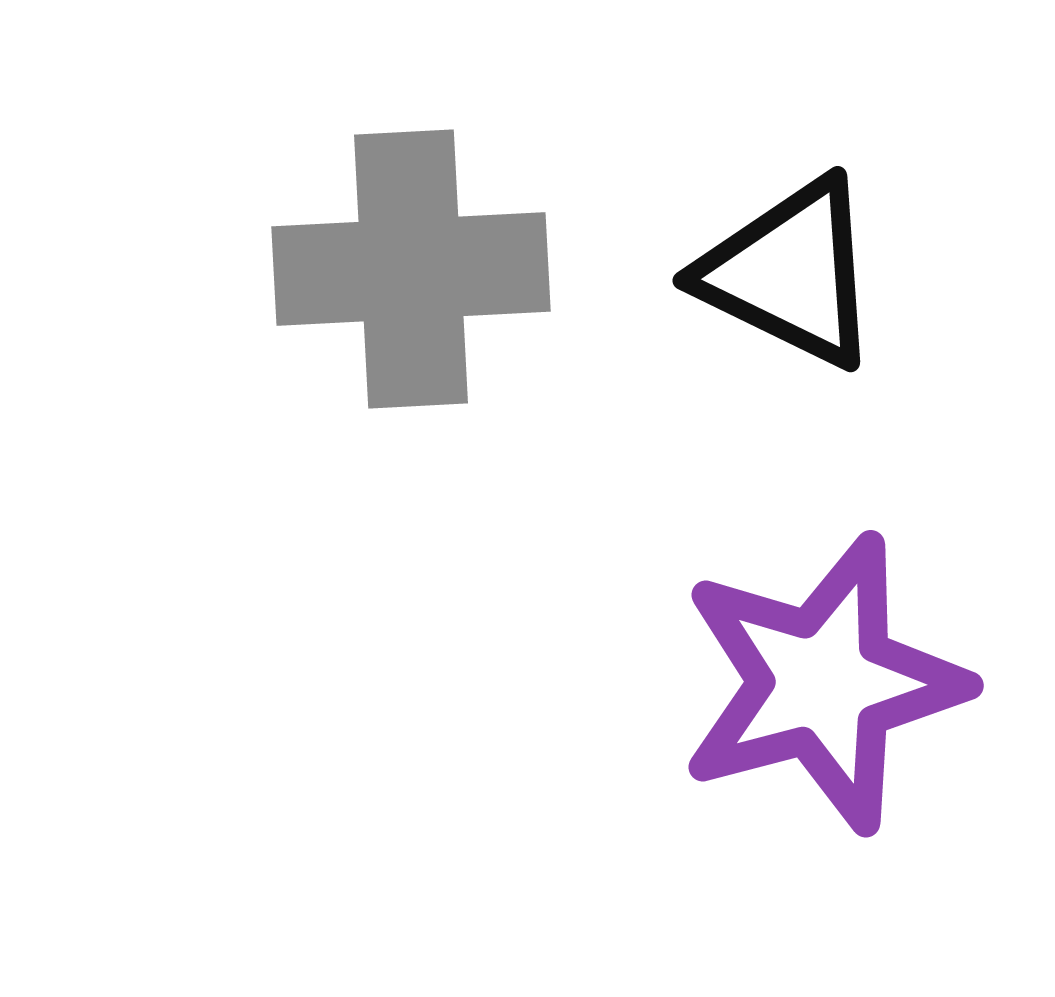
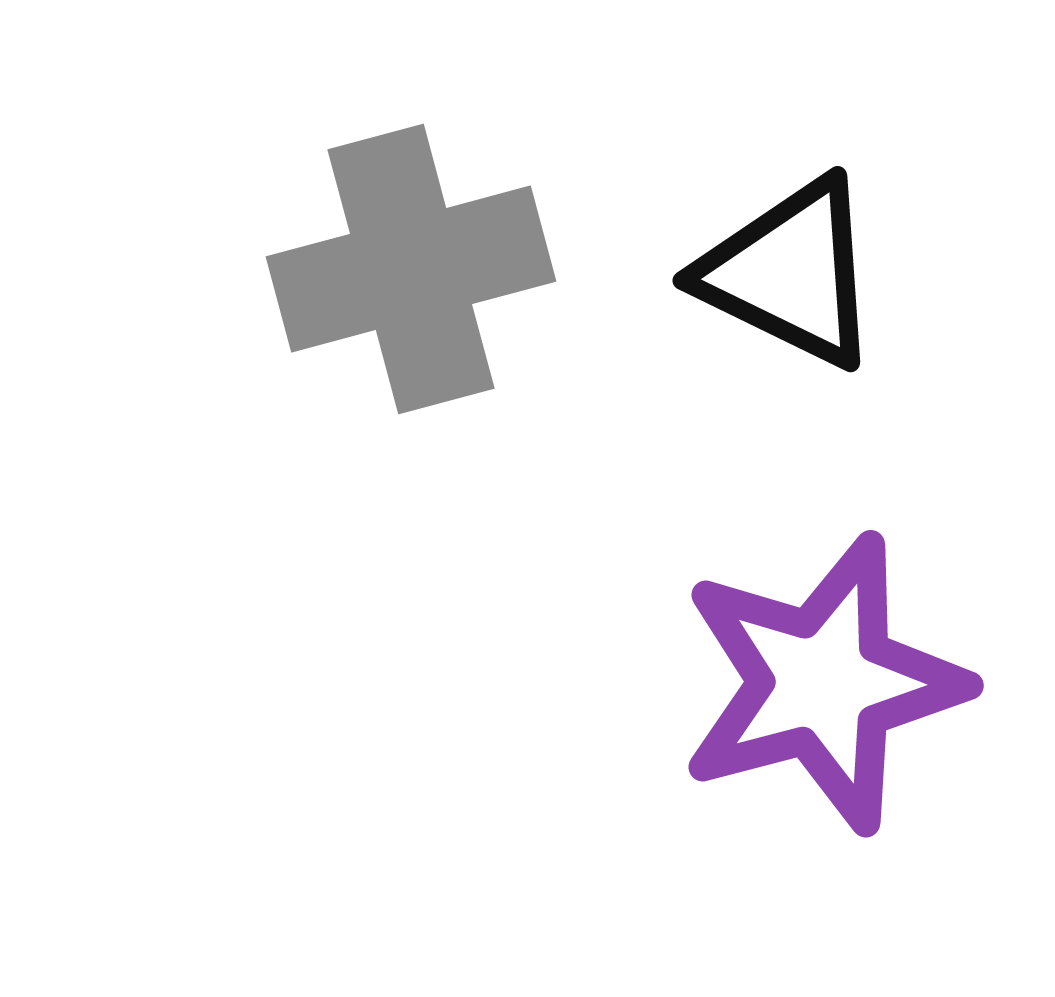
gray cross: rotated 12 degrees counterclockwise
